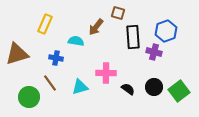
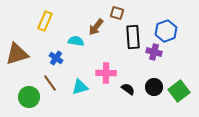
brown square: moved 1 px left
yellow rectangle: moved 3 px up
blue cross: rotated 24 degrees clockwise
